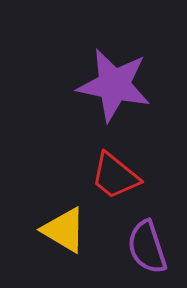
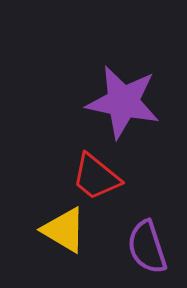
purple star: moved 9 px right, 17 px down
red trapezoid: moved 19 px left, 1 px down
